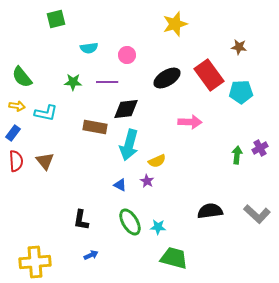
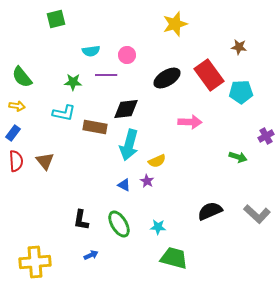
cyan semicircle: moved 2 px right, 3 px down
purple line: moved 1 px left, 7 px up
cyan L-shape: moved 18 px right
purple cross: moved 6 px right, 12 px up
green arrow: moved 1 px right, 2 px down; rotated 102 degrees clockwise
blue triangle: moved 4 px right
black semicircle: rotated 15 degrees counterclockwise
green ellipse: moved 11 px left, 2 px down
